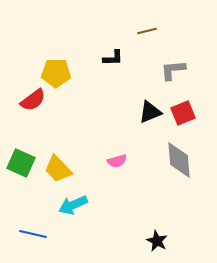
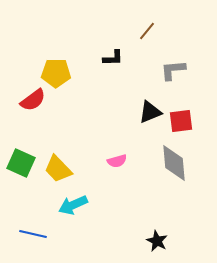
brown line: rotated 36 degrees counterclockwise
red square: moved 2 px left, 8 px down; rotated 15 degrees clockwise
gray diamond: moved 5 px left, 3 px down
